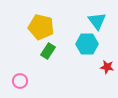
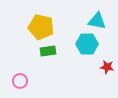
cyan triangle: rotated 42 degrees counterclockwise
green rectangle: rotated 49 degrees clockwise
